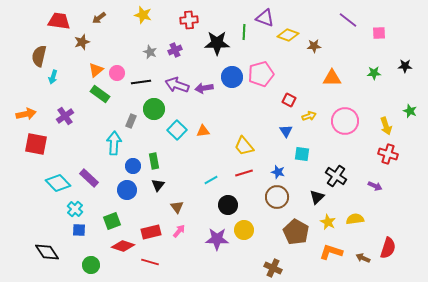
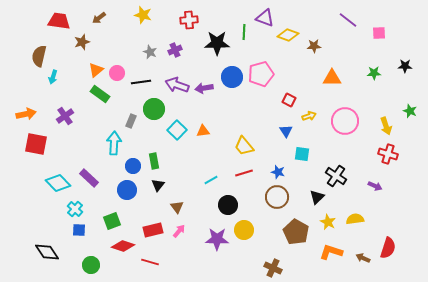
red rectangle at (151, 232): moved 2 px right, 2 px up
